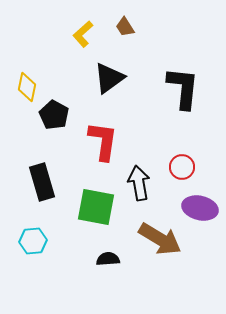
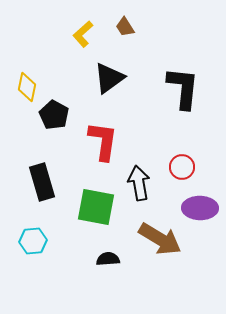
purple ellipse: rotated 12 degrees counterclockwise
